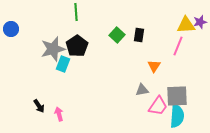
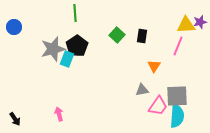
green line: moved 1 px left, 1 px down
blue circle: moved 3 px right, 2 px up
black rectangle: moved 3 px right, 1 px down
cyan rectangle: moved 4 px right, 5 px up
black arrow: moved 24 px left, 13 px down
